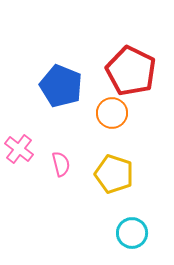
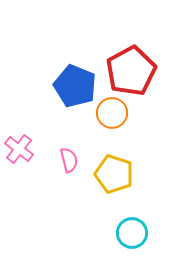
red pentagon: rotated 18 degrees clockwise
blue pentagon: moved 14 px right
pink semicircle: moved 8 px right, 4 px up
